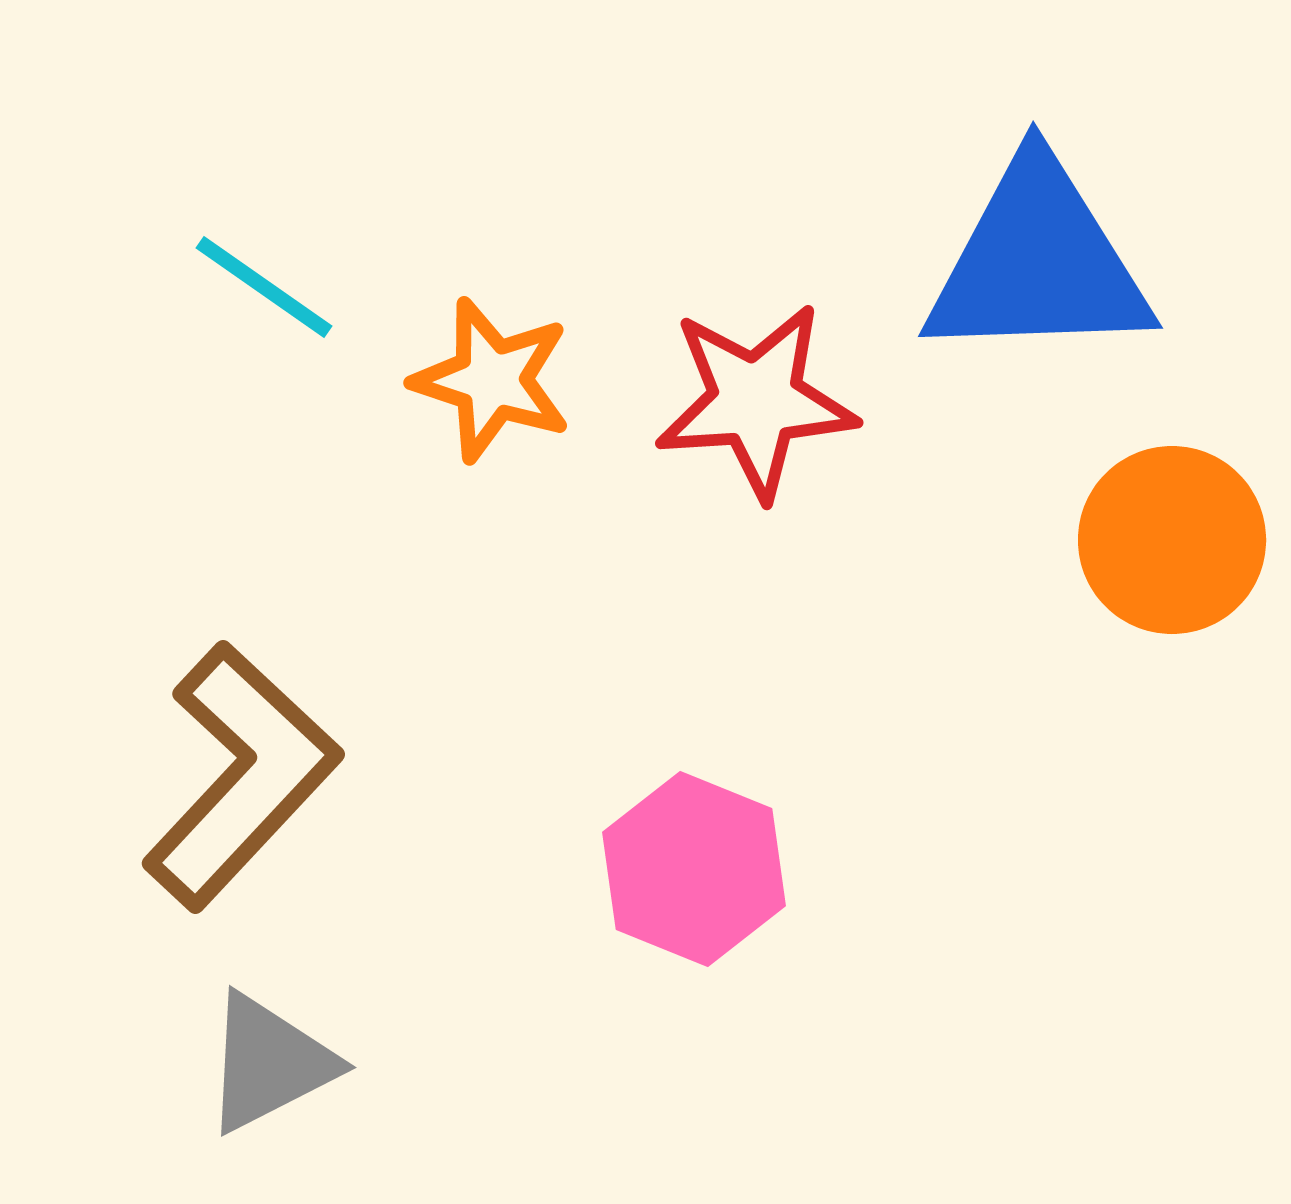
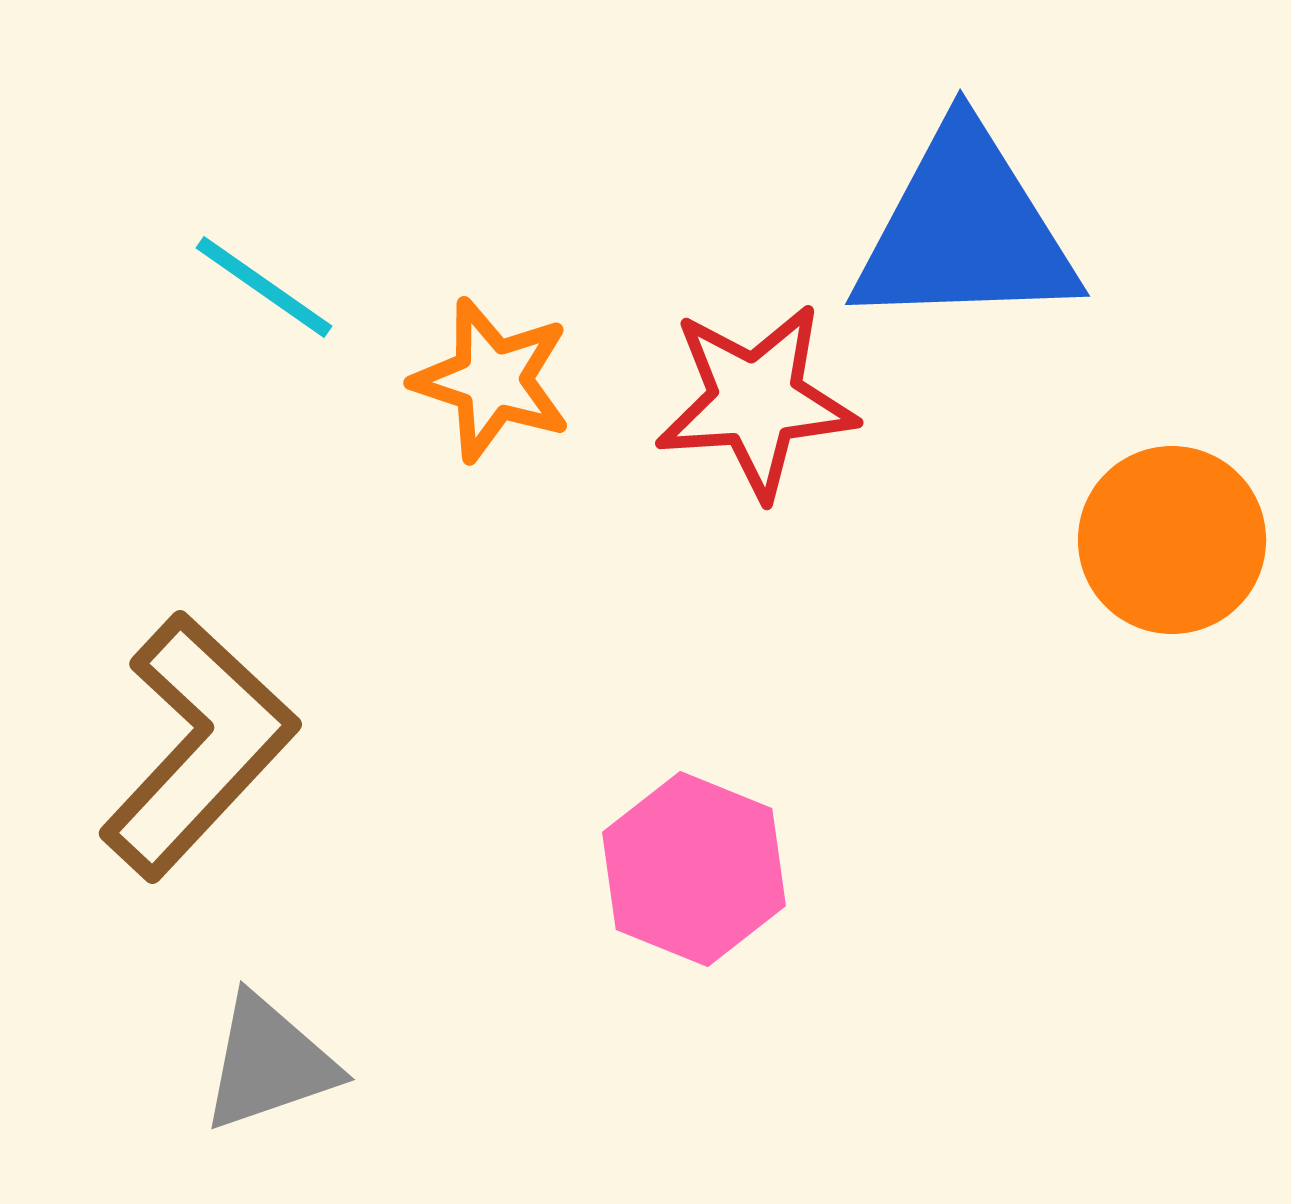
blue triangle: moved 73 px left, 32 px up
brown L-shape: moved 43 px left, 30 px up
gray triangle: rotated 8 degrees clockwise
